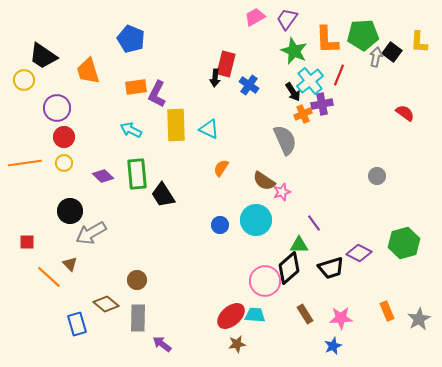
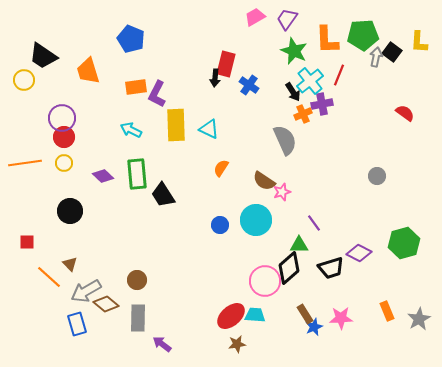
purple circle at (57, 108): moved 5 px right, 10 px down
gray arrow at (91, 233): moved 5 px left, 58 px down
blue star at (333, 346): moved 19 px left, 19 px up
